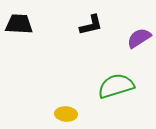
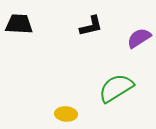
black L-shape: moved 1 px down
green semicircle: moved 2 px down; rotated 15 degrees counterclockwise
